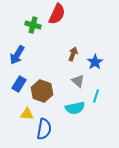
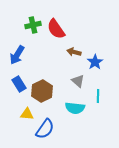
red semicircle: moved 1 px left, 15 px down; rotated 120 degrees clockwise
green cross: rotated 28 degrees counterclockwise
brown arrow: moved 1 px right, 2 px up; rotated 96 degrees counterclockwise
blue rectangle: rotated 63 degrees counterclockwise
brown hexagon: rotated 15 degrees clockwise
cyan line: moved 2 px right; rotated 16 degrees counterclockwise
cyan semicircle: rotated 18 degrees clockwise
blue semicircle: moved 1 px right; rotated 25 degrees clockwise
